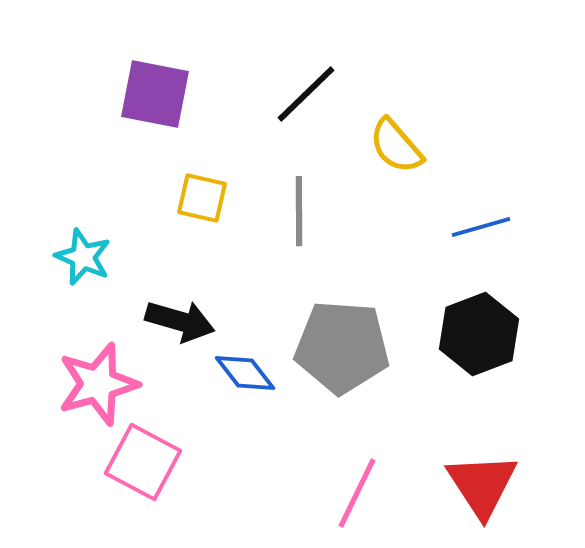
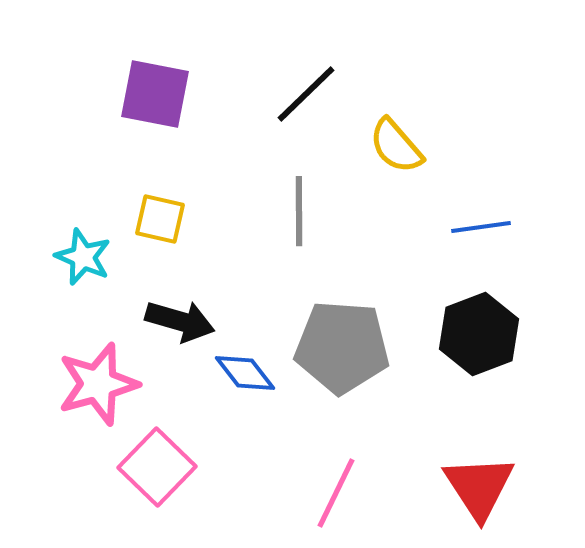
yellow square: moved 42 px left, 21 px down
blue line: rotated 8 degrees clockwise
pink square: moved 14 px right, 5 px down; rotated 16 degrees clockwise
red triangle: moved 3 px left, 2 px down
pink line: moved 21 px left
